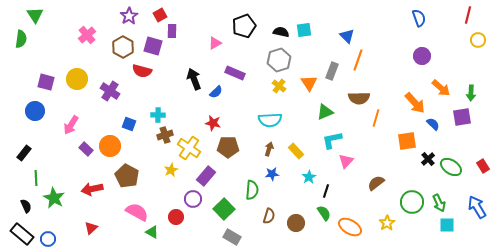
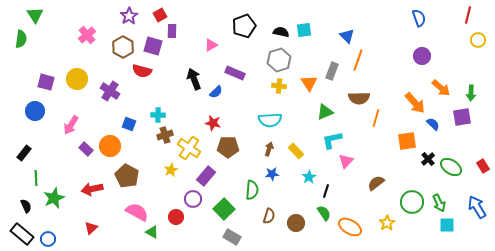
pink triangle at (215, 43): moved 4 px left, 2 px down
yellow cross at (279, 86): rotated 32 degrees counterclockwise
green star at (54, 198): rotated 20 degrees clockwise
